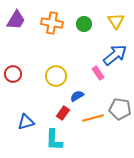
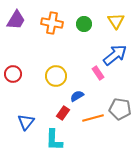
blue triangle: rotated 36 degrees counterclockwise
